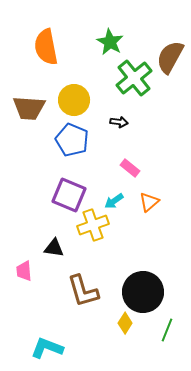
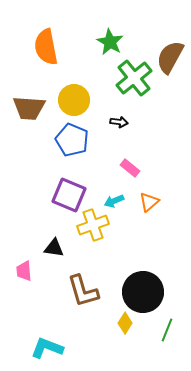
cyan arrow: rotated 12 degrees clockwise
